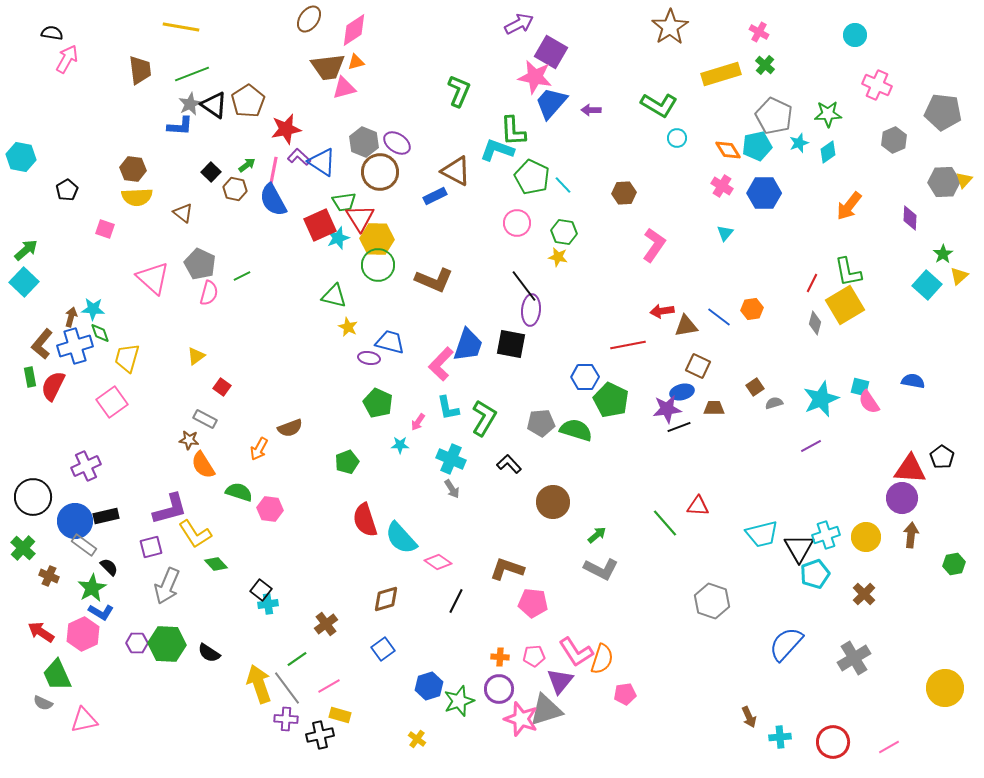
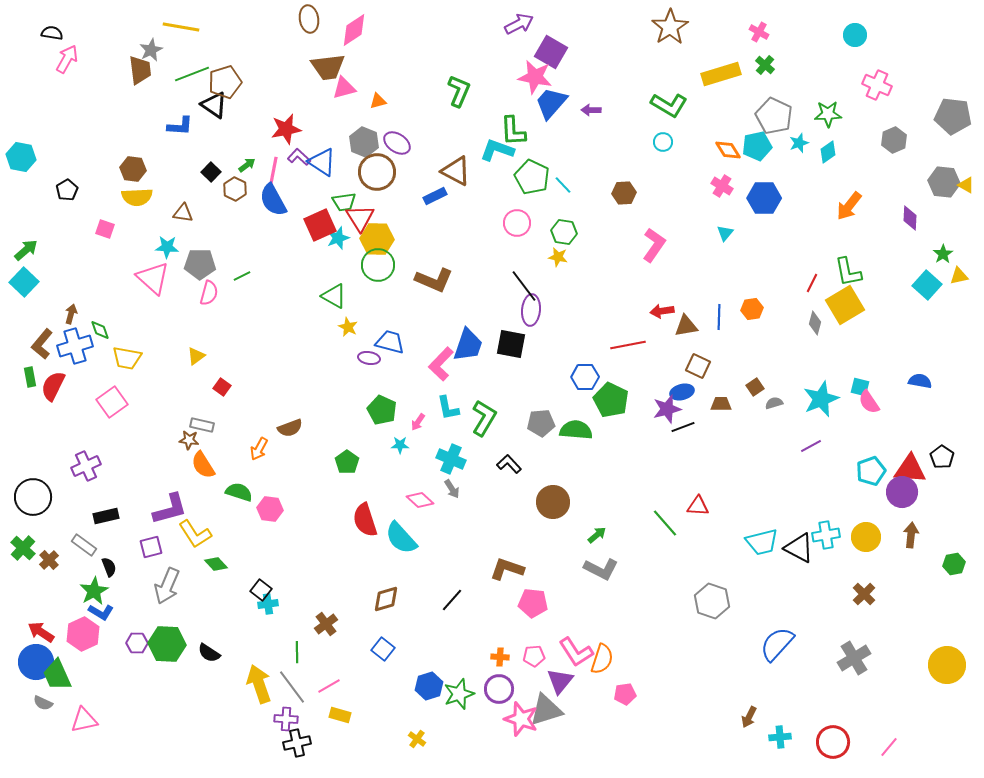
brown ellipse at (309, 19): rotated 44 degrees counterclockwise
orange triangle at (356, 62): moved 22 px right, 39 px down
brown pentagon at (248, 101): moved 23 px left, 19 px up; rotated 16 degrees clockwise
gray star at (190, 104): moved 39 px left, 54 px up
green L-shape at (659, 105): moved 10 px right
gray pentagon at (943, 112): moved 10 px right, 4 px down
cyan circle at (677, 138): moved 14 px left, 4 px down
brown circle at (380, 172): moved 3 px left
yellow triangle at (964, 180): moved 2 px right, 5 px down; rotated 42 degrees counterclockwise
gray hexagon at (944, 182): rotated 8 degrees clockwise
brown hexagon at (235, 189): rotated 15 degrees clockwise
blue hexagon at (764, 193): moved 5 px down
brown triangle at (183, 213): rotated 30 degrees counterclockwise
gray pentagon at (200, 264): rotated 24 degrees counterclockwise
yellow triangle at (959, 276): rotated 30 degrees clockwise
green triangle at (334, 296): rotated 16 degrees clockwise
cyan star at (93, 309): moved 74 px right, 62 px up
brown arrow at (71, 317): moved 3 px up
blue line at (719, 317): rotated 55 degrees clockwise
green diamond at (100, 333): moved 3 px up
yellow trapezoid at (127, 358): rotated 96 degrees counterclockwise
blue semicircle at (913, 381): moved 7 px right
green pentagon at (378, 403): moved 4 px right, 7 px down
brown trapezoid at (714, 408): moved 7 px right, 4 px up
purple star at (667, 409): rotated 8 degrees counterclockwise
gray rectangle at (205, 419): moved 3 px left, 6 px down; rotated 15 degrees counterclockwise
black line at (679, 427): moved 4 px right
green semicircle at (576, 430): rotated 12 degrees counterclockwise
green pentagon at (347, 462): rotated 15 degrees counterclockwise
purple circle at (902, 498): moved 6 px up
blue circle at (75, 521): moved 39 px left, 141 px down
cyan trapezoid at (762, 534): moved 8 px down
cyan cross at (826, 535): rotated 8 degrees clockwise
black triangle at (799, 548): rotated 32 degrees counterclockwise
pink diamond at (438, 562): moved 18 px left, 62 px up; rotated 8 degrees clockwise
black semicircle at (109, 567): rotated 24 degrees clockwise
cyan pentagon at (815, 574): moved 56 px right, 103 px up
brown cross at (49, 576): moved 16 px up; rotated 24 degrees clockwise
green star at (92, 588): moved 2 px right, 3 px down
black line at (456, 601): moved 4 px left, 1 px up; rotated 15 degrees clockwise
blue semicircle at (786, 644): moved 9 px left
blue square at (383, 649): rotated 15 degrees counterclockwise
green line at (297, 659): moved 7 px up; rotated 55 degrees counterclockwise
gray line at (287, 688): moved 5 px right, 1 px up
yellow circle at (945, 688): moved 2 px right, 23 px up
green star at (459, 701): moved 7 px up
brown arrow at (749, 717): rotated 50 degrees clockwise
black cross at (320, 735): moved 23 px left, 8 px down
pink line at (889, 747): rotated 20 degrees counterclockwise
